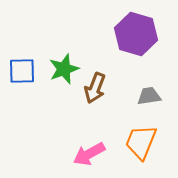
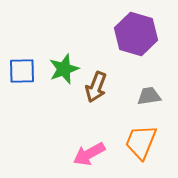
brown arrow: moved 1 px right, 1 px up
